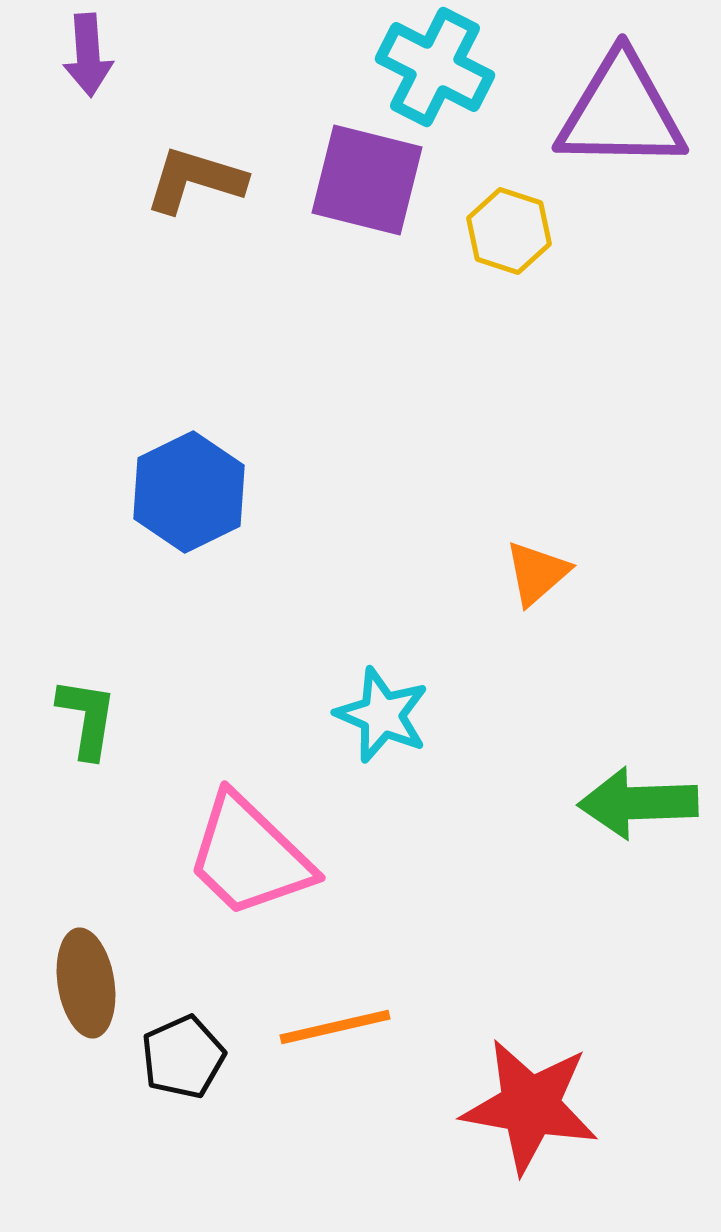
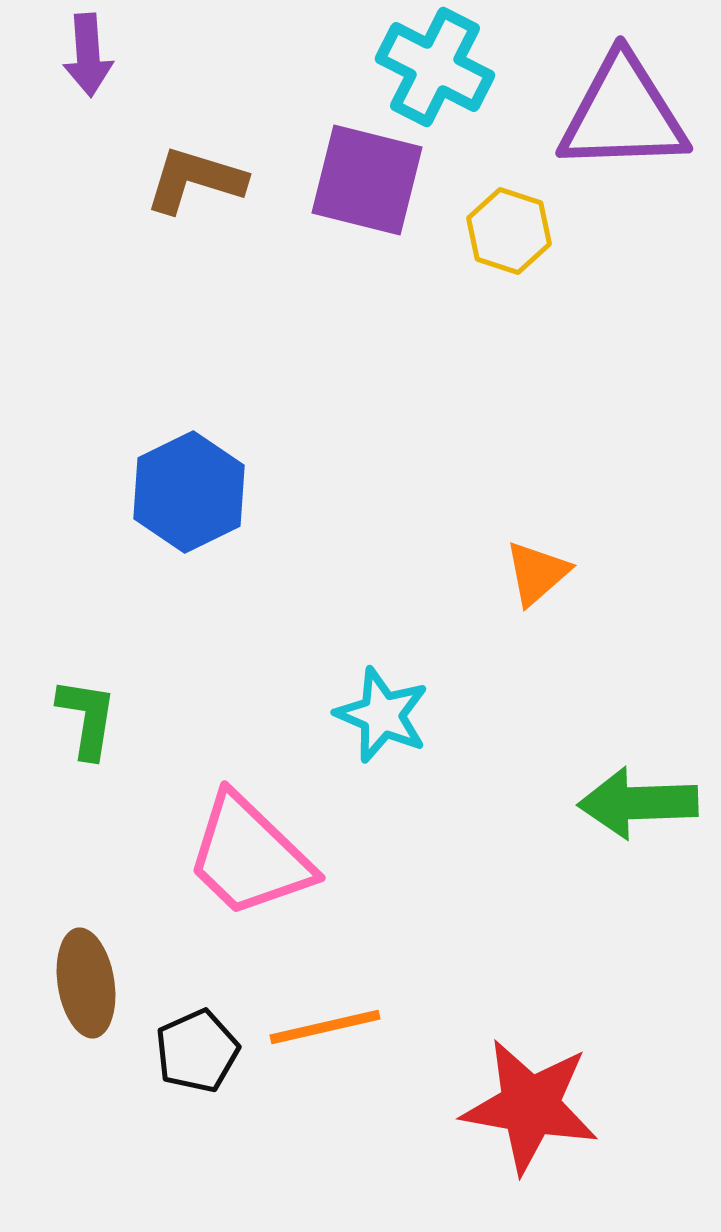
purple triangle: moved 2 px right, 2 px down; rotated 3 degrees counterclockwise
orange line: moved 10 px left
black pentagon: moved 14 px right, 6 px up
